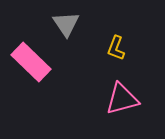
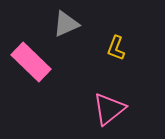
gray triangle: rotated 40 degrees clockwise
pink triangle: moved 13 px left, 10 px down; rotated 24 degrees counterclockwise
